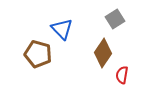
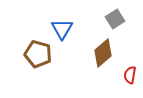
blue triangle: rotated 15 degrees clockwise
brown diamond: rotated 16 degrees clockwise
red semicircle: moved 8 px right
